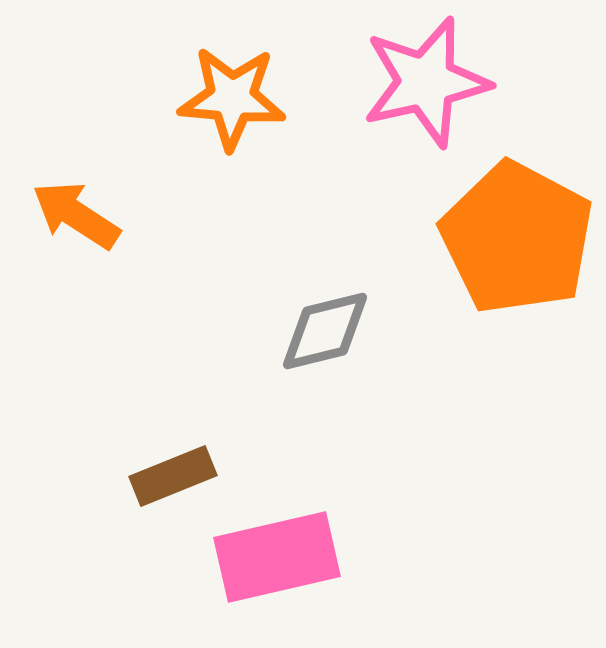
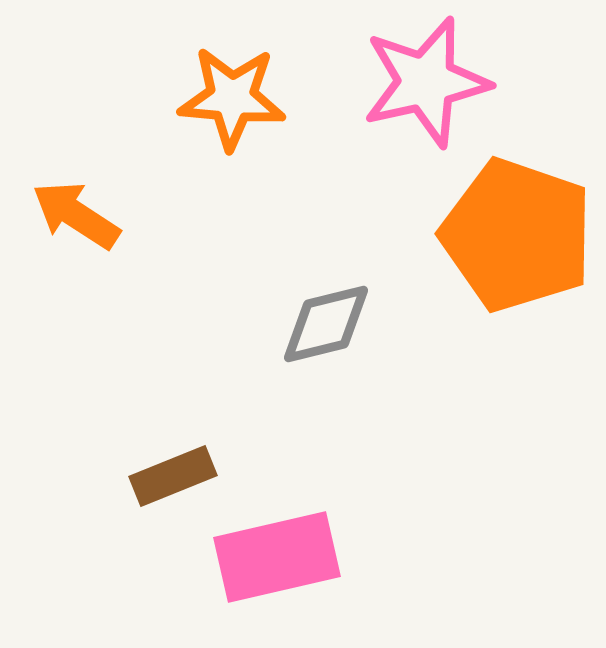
orange pentagon: moved 3 px up; rotated 9 degrees counterclockwise
gray diamond: moved 1 px right, 7 px up
